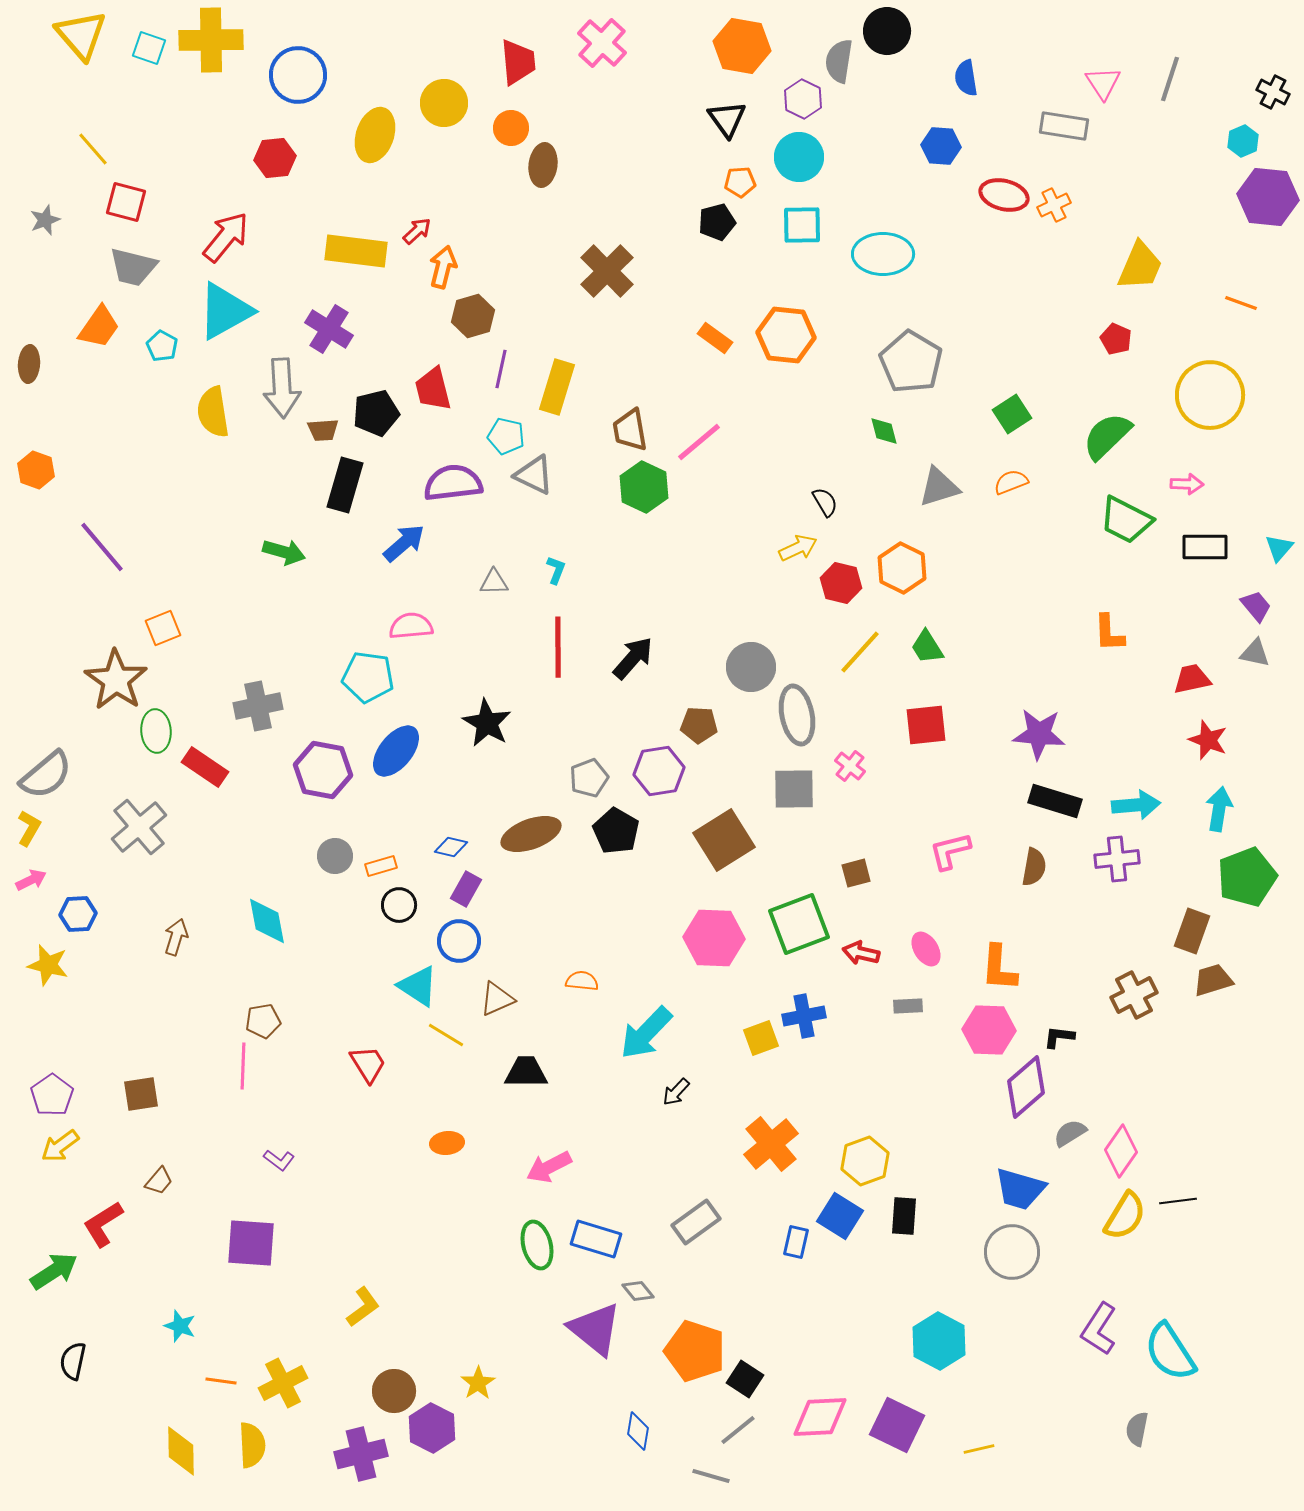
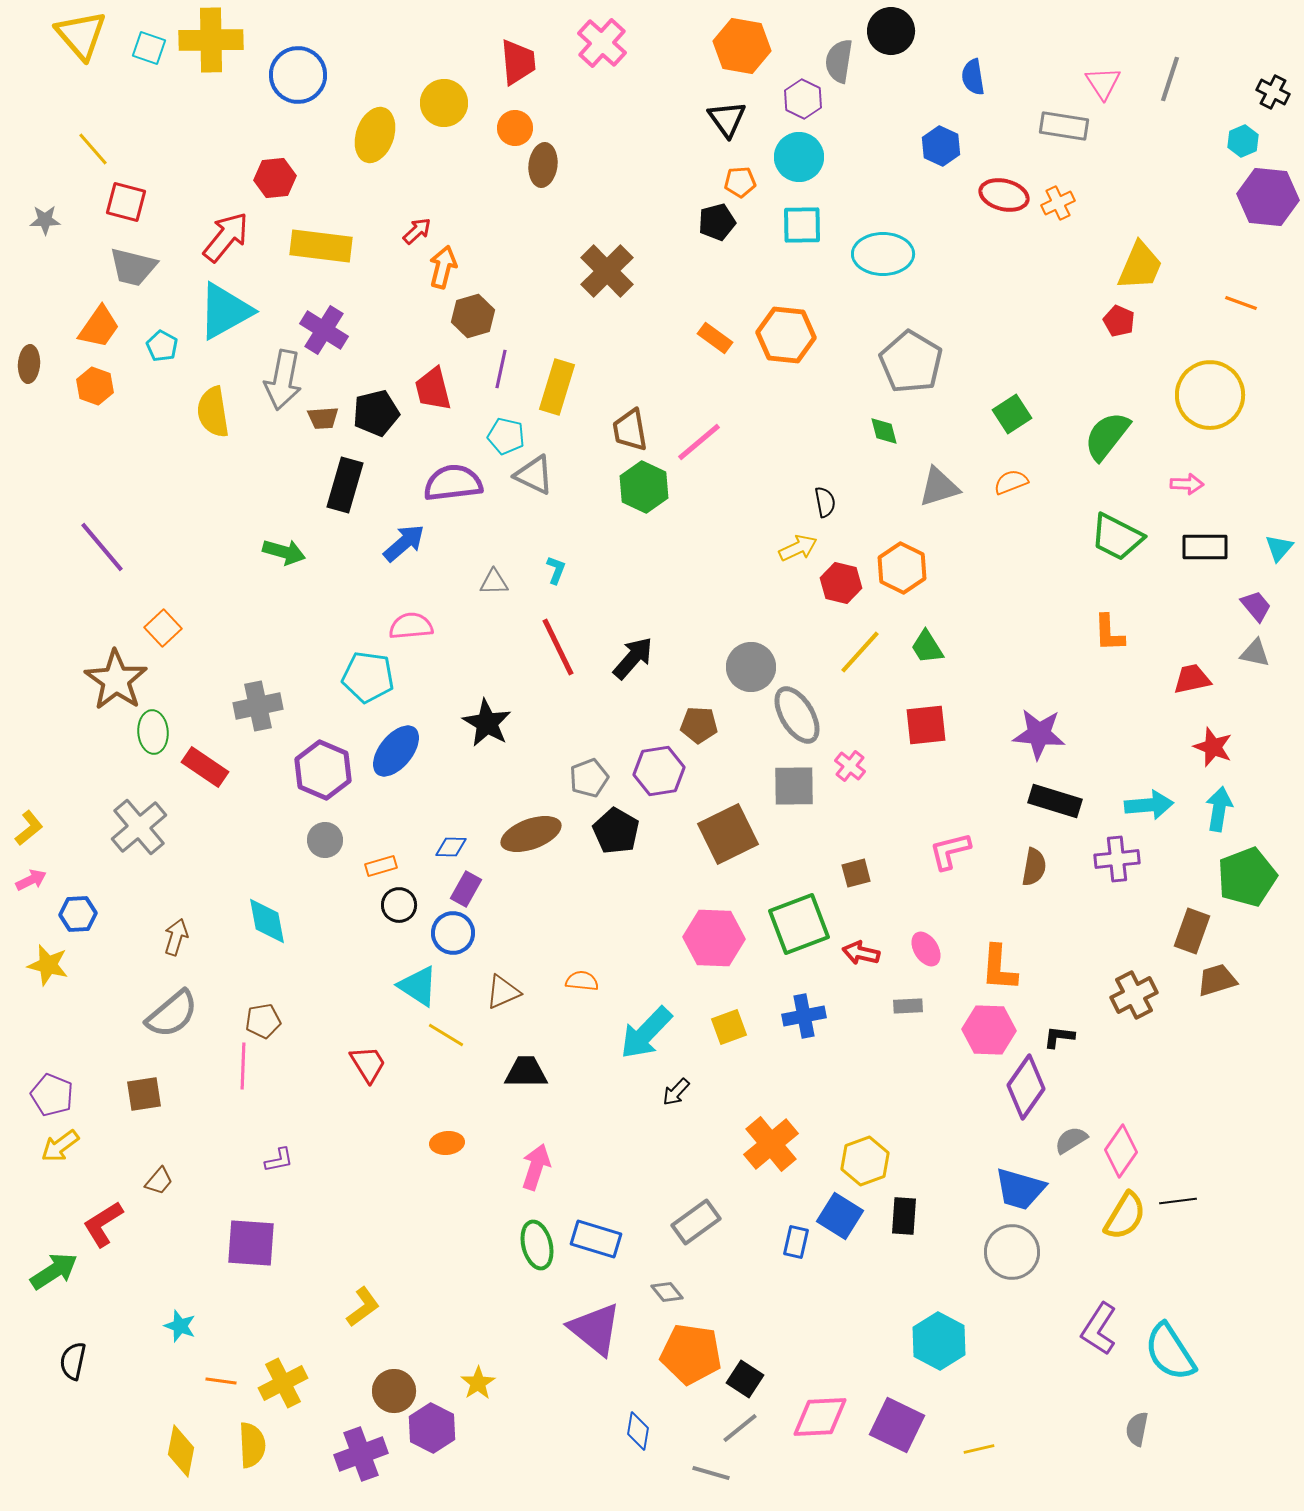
black circle at (887, 31): moved 4 px right
blue semicircle at (966, 78): moved 7 px right, 1 px up
orange circle at (511, 128): moved 4 px right
blue hexagon at (941, 146): rotated 21 degrees clockwise
red hexagon at (275, 158): moved 20 px down
orange cross at (1054, 205): moved 4 px right, 2 px up
gray star at (45, 220): rotated 20 degrees clockwise
yellow rectangle at (356, 251): moved 35 px left, 5 px up
purple cross at (329, 329): moved 5 px left, 1 px down
red pentagon at (1116, 339): moved 3 px right, 18 px up
gray arrow at (282, 388): moved 1 px right, 8 px up; rotated 14 degrees clockwise
brown trapezoid at (323, 430): moved 12 px up
green semicircle at (1107, 436): rotated 8 degrees counterclockwise
orange hexagon at (36, 470): moved 59 px right, 84 px up
black semicircle at (825, 502): rotated 20 degrees clockwise
green trapezoid at (1126, 520): moved 9 px left, 17 px down
orange square at (163, 628): rotated 21 degrees counterclockwise
red line at (558, 647): rotated 26 degrees counterclockwise
gray ellipse at (797, 715): rotated 20 degrees counterclockwise
green ellipse at (156, 731): moved 3 px left, 1 px down
red star at (1208, 740): moved 5 px right, 7 px down
purple hexagon at (323, 770): rotated 12 degrees clockwise
gray semicircle at (46, 775): moved 126 px right, 239 px down
gray square at (794, 789): moved 3 px up
cyan arrow at (1136, 805): moved 13 px right
yellow L-shape at (29, 828): rotated 21 degrees clockwise
brown square at (724, 840): moved 4 px right, 6 px up; rotated 6 degrees clockwise
blue diamond at (451, 847): rotated 12 degrees counterclockwise
gray circle at (335, 856): moved 10 px left, 16 px up
blue circle at (459, 941): moved 6 px left, 8 px up
brown trapezoid at (1213, 980): moved 4 px right
brown triangle at (497, 999): moved 6 px right, 7 px up
yellow square at (761, 1038): moved 32 px left, 11 px up
purple diamond at (1026, 1087): rotated 14 degrees counterclockwise
brown square at (141, 1094): moved 3 px right
purple pentagon at (52, 1095): rotated 15 degrees counterclockwise
gray semicircle at (1070, 1133): moved 1 px right, 7 px down
purple L-shape at (279, 1160): rotated 48 degrees counterclockwise
pink arrow at (549, 1167): moved 13 px left; rotated 135 degrees clockwise
gray diamond at (638, 1291): moved 29 px right, 1 px down
orange pentagon at (695, 1351): moved 4 px left, 3 px down; rotated 10 degrees counterclockwise
gray line at (738, 1430): moved 2 px right, 2 px up
yellow diamond at (181, 1451): rotated 12 degrees clockwise
purple cross at (361, 1454): rotated 6 degrees counterclockwise
gray line at (711, 1476): moved 3 px up
